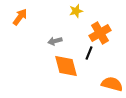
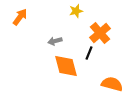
orange cross: rotated 10 degrees counterclockwise
